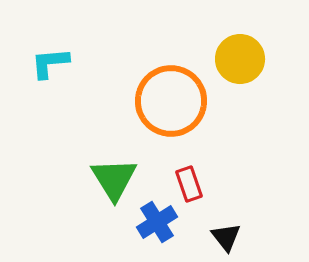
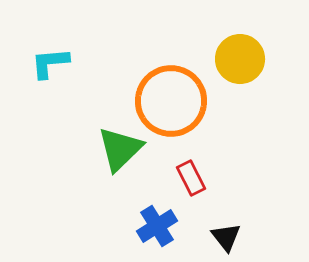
green triangle: moved 6 px right, 30 px up; rotated 18 degrees clockwise
red rectangle: moved 2 px right, 6 px up; rotated 8 degrees counterclockwise
blue cross: moved 4 px down
